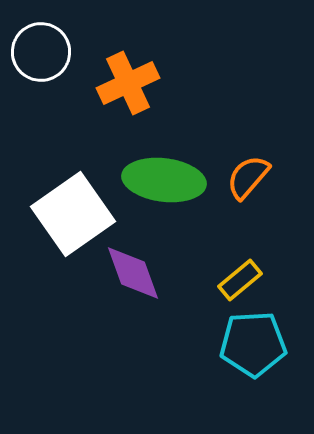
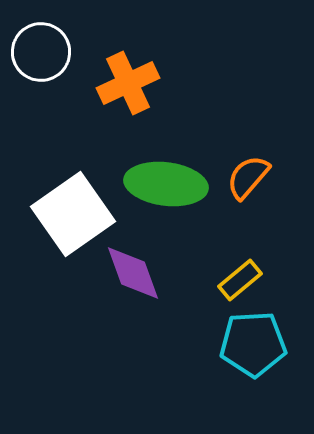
green ellipse: moved 2 px right, 4 px down
